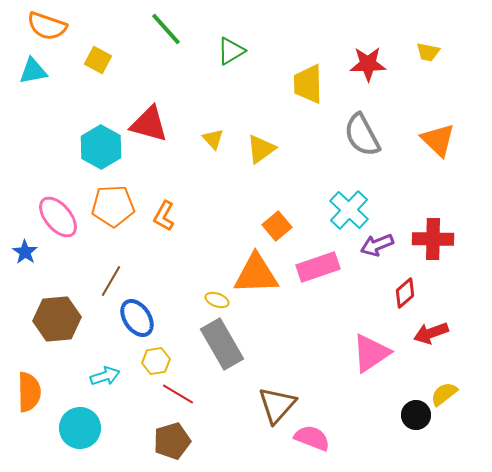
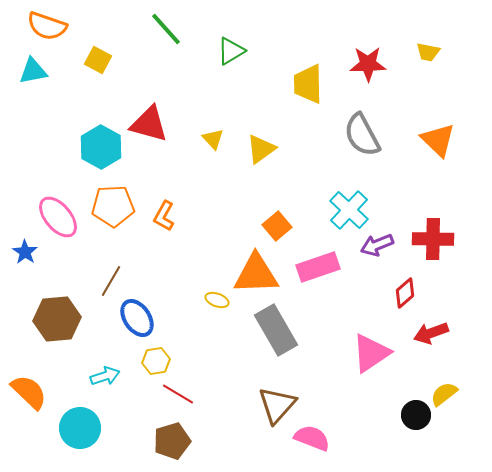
gray rectangle at (222, 344): moved 54 px right, 14 px up
orange semicircle at (29, 392): rotated 45 degrees counterclockwise
